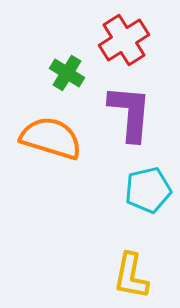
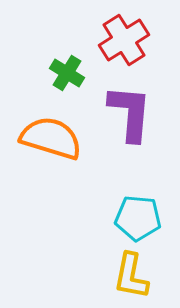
cyan pentagon: moved 10 px left, 28 px down; rotated 18 degrees clockwise
